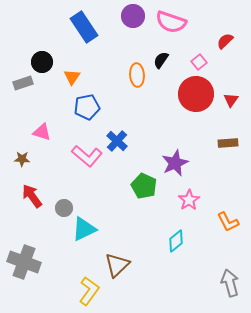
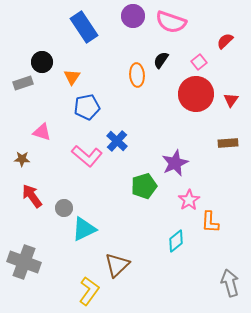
green pentagon: rotated 30 degrees clockwise
orange L-shape: moved 18 px left; rotated 30 degrees clockwise
